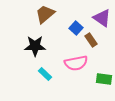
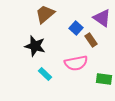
black star: rotated 15 degrees clockwise
